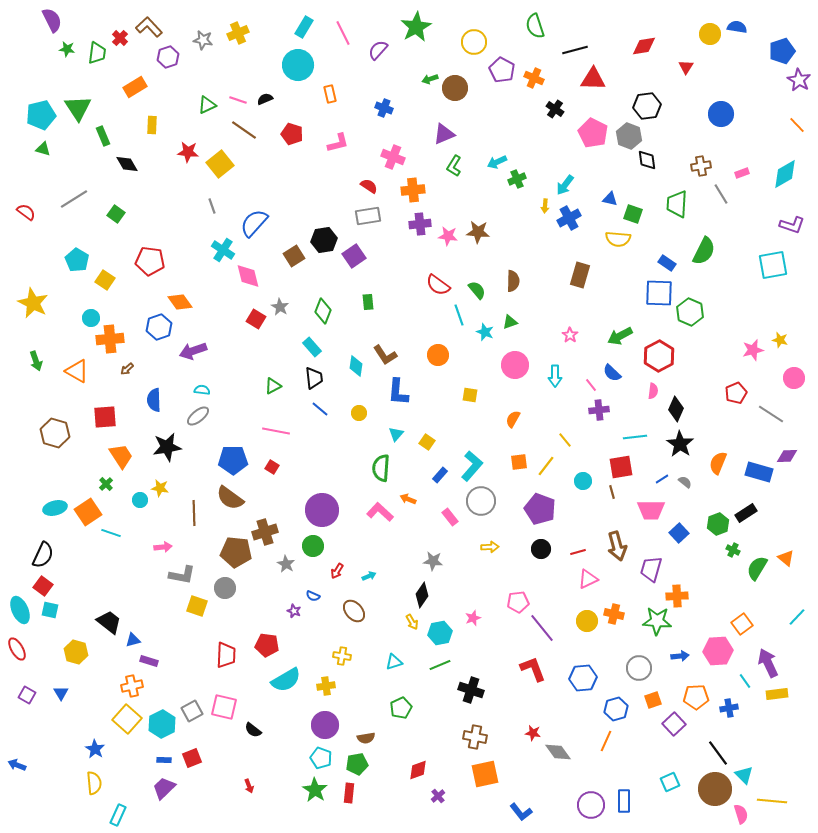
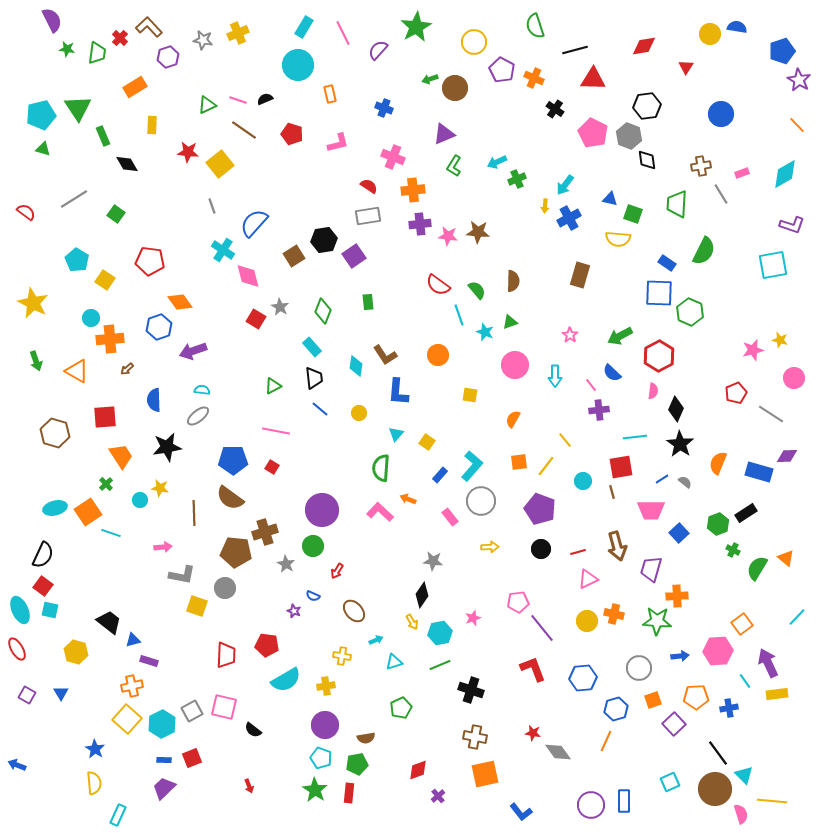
cyan arrow at (369, 576): moved 7 px right, 64 px down
